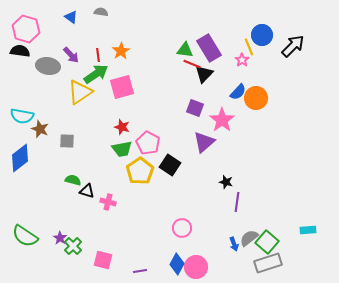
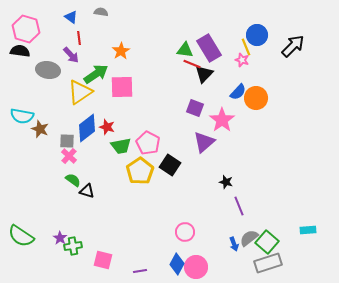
blue circle at (262, 35): moved 5 px left
yellow line at (249, 47): moved 3 px left
red line at (98, 55): moved 19 px left, 17 px up
pink star at (242, 60): rotated 16 degrees counterclockwise
gray ellipse at (48, 66): moved 4 px down
pink square at (122, 87): rotated 15 degrees clockwise
red star at (122, 127): moved 15 px left
green trapezoid at (122, 149): moved 1 px left, 3 px up
blue diamond at (20, 158): moved 67 px right, 30 px up
green semicircle at (73, 180): rotated 21 degrees clockwise
pink cross at (108, 202): moved 39 px left, 46 px up; rotated 28 degrees clockwise
purple line at (237, 202): moved 2 px right, 4 px down; rotated 30 degrees counterclockwise
pink circle at (182, 228): moved 3 px right, 4 px down
green semicircle at (25, 236): moved 4 px left
green cross at (73, 246): rotated 36 degrees clockwise
